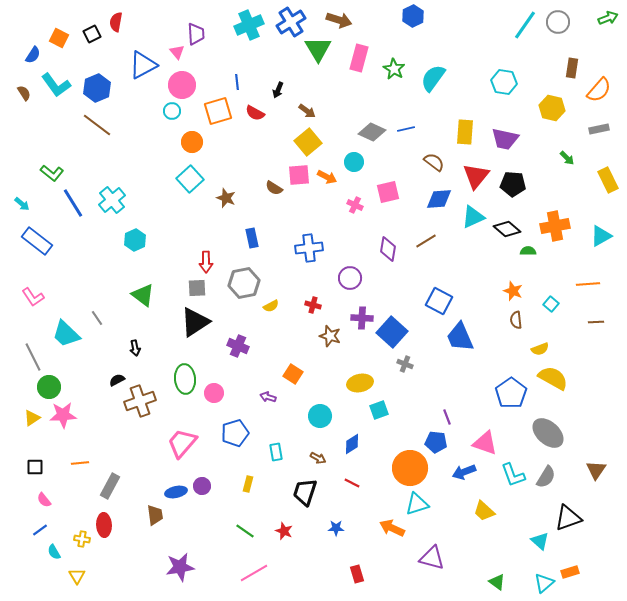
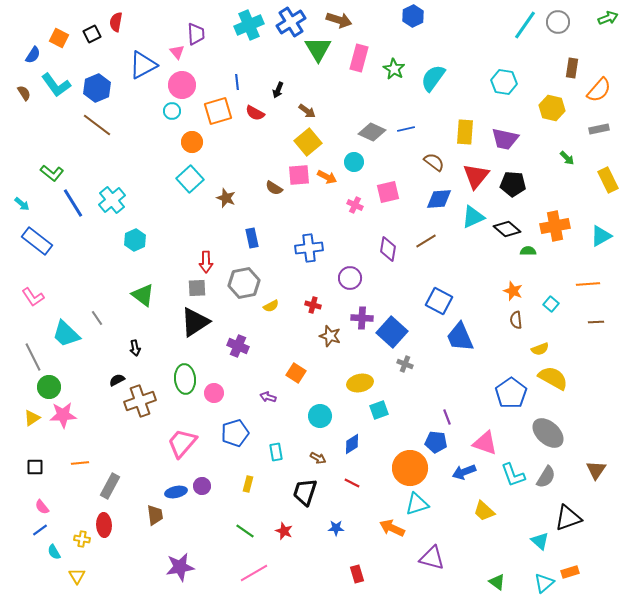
orange square at (293, 374): moved 3 px right, 1 px up
pink semicircle at (44, 500): moved 2 px left, 7 px down
